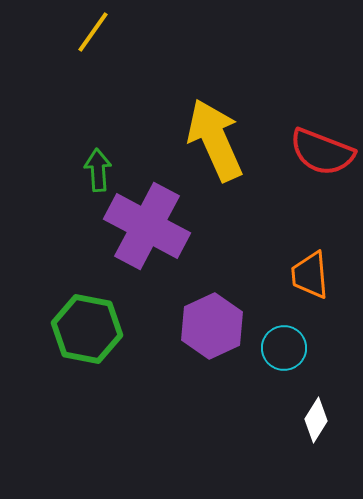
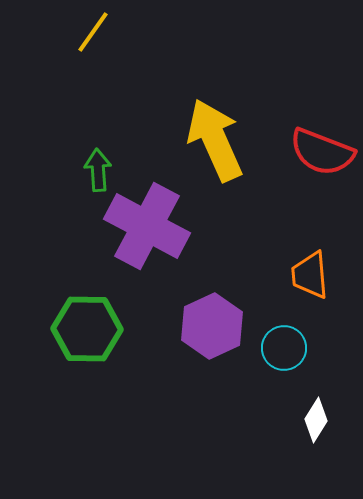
green hexagon: rotated 10 degrees counterclockwise
